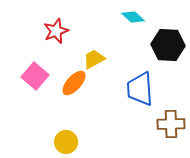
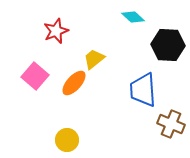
yellow trapezoid: rotated 10 degrees counterclockwise
blue trapezoid: moved 3 px right, 1 px down
brown cross: rotated 24 degrees clockwise
yellow circle: moved 1 px right, 2 px up
